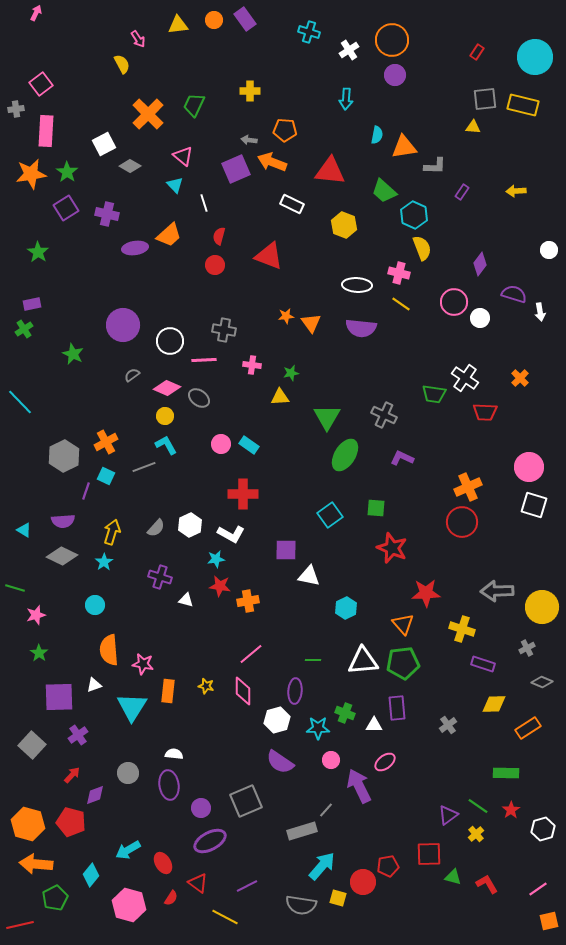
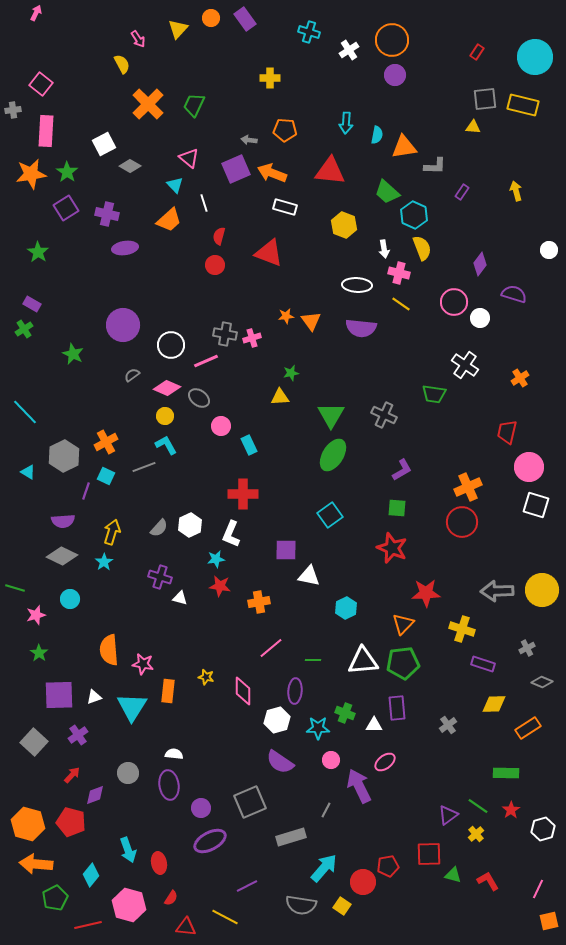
orange circle at (214, 20): moved 3 px left, 2 px up
yellow triangle at (178, 25): moved 4 px down; rotated 40 degrees counterclockwise
pink square at (41, 84): rotated 15 degrees counterclockwise
yellow cross at (250, 91): moved 20 px right, 13 px up
cyan arrow at (346, 99): moved 24 px down
gray cross at (16, 109): moved 3 px left, 1 px down
orange cross at (148, 114): moved 10 px up
pink triangle at (183, 156): moved 6 px right, 2 px down
orange arrow at (272, 162): moved 11 px down
green trapezoid at (384, 191): moved 3 px right, 1 px down
yellow arrow at (516, 191): rotated 78 degrees clockwise
white rectangle at (292, 204): moved 7 px left, 3 px down; rotated 10 degrees counterclockwise
orange trapezoid at (169, 235): moved 15 px up
purple ellipse at (135, 248): moved 10 px left
red triangle at (269, 256): moved 3 px up
purple rectangle at (32, 304): rotated 42 degrees clockwise
white arrow at (540, 312): moved 156 px left, 63 px up
orange triangle at (311, 323): moved 2 px up
gray cross at (224, 330): moved 1 px right, 4 px down
white circle at (170, 341): moved 1 px right, 4 px down
pink line at (204, 360): moved 2 px right, 1 px down; rotated 20 degrees counterclockwise
pink cross at (252, 365): moved 27 px up; rotated 24 degrees counterclockwise
white cross at (465, 378): moved 13 px up
orange cross at (520, 378): rotated 12 degrees clockwise
cyan line at (20, 402): moved 5 px right, 10 px down
red trapezoid at (485, 412): moved 22 px right, 20 px down; rotated 100 degrees clockwise
green triangle at (327, 417): moved 4 px right, 2 px up
pink circle at (221, 444): moved 18 px up
cyan rectangle at (249, 445): rotated 30 degrees clockwise
green ellipse at (345, 455): moved 12 px left
purple L-shape at (402, 458): moved 12 px down; rotated 125 degrees clockwise
white square at (534, 505): moved 2 px right
green square at (376, 508): moved 21 px right
gray semicircle at (156, 528): moved 3 px right
cyan triangle at (24, 530): moved 4 px right, 58 px up
white L-shape at (231, 534): rotated 84 degrees clockwise
white triangle at (186, 600): moved 6 px left, 2 px up
orange cross at (248, 601): moved 11 px right, 1 px down
cyan circle at (95, 605): moved 25 px left, 6 px up
yellow circle at (542, 607): moved 17 px up
orange triangle at (403, 624): rotated 25 degrees clockwise
pink line at (251, 654): moved 20 px right, 6 px up
white triangle at (94, 685): moved 12 px down
yellow star at (206, 686): moved 9 px up
purple square at (59, 697): moved 2 px up
gray square at (32, 745): moved 2 px right, 3 px up
gray square at (246, 801): moved 4 px right, 1 px down
gray line at (326, 810): rotated 14 degrees counterclockwise
gray rectangle at (302, 831): moved 11 px left, 6 px down
cyan arrow at (128, 850): rotated 80 degrees counterclockwise
red ellipse at (163, 863): moved 4 px left; rotated 20 degrees clockwise
cyan arrow at (322, 866): moved 2 px right, 2 px down
green triangle at (453, 877): moved 2 px up
red triangle at (198, 883): moved 12 px left, 44 px down; rotated 30 degrees counterclockwise
red L-shape at (487, 884): moved 1 px right, 3 px up
pink line at (538, 889): rotated 30 degrees counterclockwise
yellow square at (338, 898): moved 4 px right, 8 px down; rotated 18 degrees clockwise
red line at (20, 925): moved 68 px right
